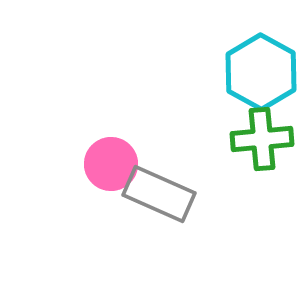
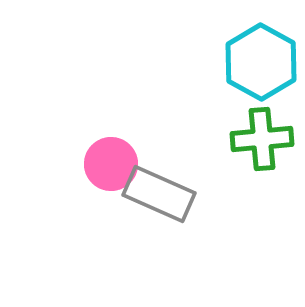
cyan hexagon: moved 10 px up
